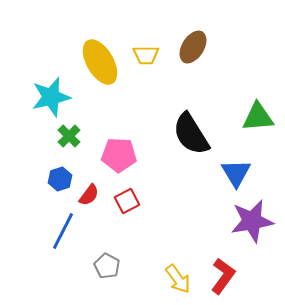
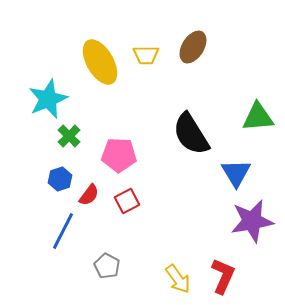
cyan star: moved 3 px left, 2 px down; rotated 9 degrees counterclockwise
red L-shape: rotated 12 degrees counterclockwise
